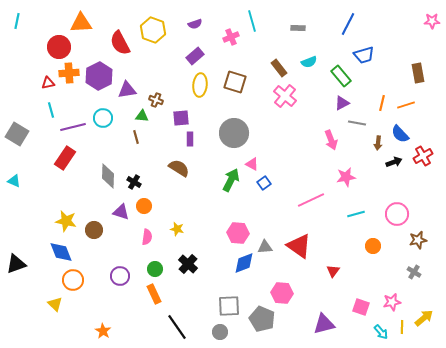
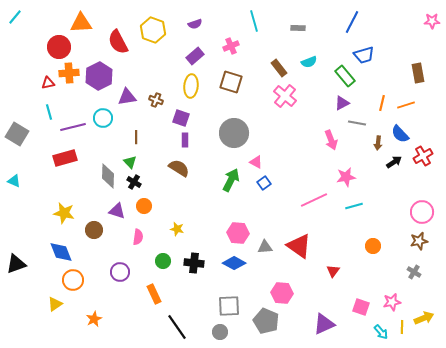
cyan line at (17, 21): moved 2 px left, 4 px up; rotated 28 degrees clockwise
cyan line at (252, 21): moved 2 px right
blue line at (348, 24): moved 4 px right, 2 px up
pink cross at (231, 37): moved 9 px down
red semicircle at (120, 43): moved 2 px left, 1 px up
green rectangle at (341, 76): moved 4 px right
brown square at (235, 82): moved 4 px left
yellow ellipse at (200, 85): moved 9 px left, 1 px down
purple triangle at (127, 90): moved 7 px down
cyan line at (51, 110): moved 2 px left, 2 px down
green triangle at (142, 116): moved 12 px left, 46 px down; rotated 40 degrees clockwise
purple square at (181, 118): rotated 24 degrees clockwise
brown line at (136, 137): rotated 16 degrees clockwise
purple rectangle at (190, 139): moved 5 px left, 1 px down
red rectangle at (65, 158): rotated 40 degrees clockwise
black arrow at (394, 162): rotated 14 degrees counterclockwise
pink triangle at (252, 164): moved 4 px right, 2 px up
pink line at (311, 200): moved 3 px right
purple triangle at (121, 212): moved 4 px left, 1 px up
cyan line at (356, 214): moved 2 px left, 8 px up
pink circle at (397, 214): moved 25 px right, 2 px up
yellow star at (66, 221): moved 2 px left, 8 px up
pink semicircle at (147, 237): moved 9 px left
brown star at (418, 240): moved 1 px right, 1 px down
blue diamond at (244, 263): moved 10 px left; rotated 50 degrees clockwise
black cross at (188, 264): moved 6 px right, 1 px up; rotated 36 degrees counterclockwise
green circle at (155, 269): moved 8 px right, 8 px up
purple circle at (120, 276): moved 4 px up
yellow triangle at (55, 304): rotated 42 degrees clockwise
yellow arrow at (424, 318): rotated 18 degrees clockwise
gray pentagon at (262, 319): moved 4 px right, 2 px down
purple triangle at (324, 324): rotated 10 degrees counterclockwise
orange star at (103, 331): moved 9 px left, 12 px up; rotated 14 degrees clockwise
